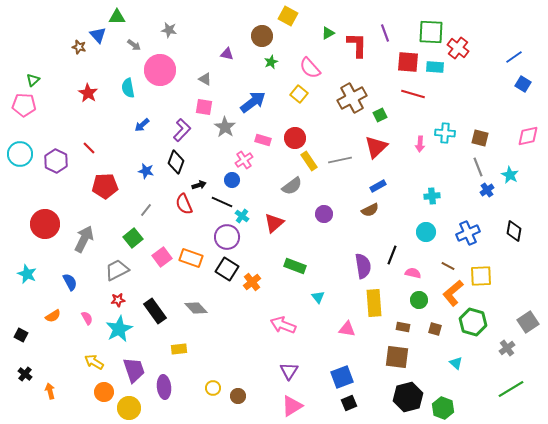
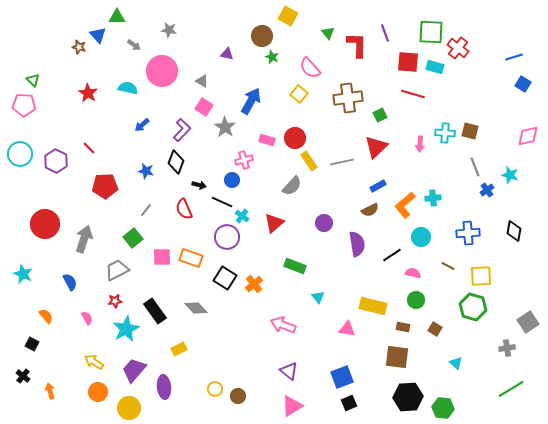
green triangle at (328, 33): rotated 40 degrees counterclockwise
blue line at (514, 57): rotated 18 degrees clockwise
green star at (271, 62): moved 1 px right, 5 px up; rotated 24 degrees counterclockwise
cyan rectangle at (435, 67): rotated 12 degrees clockwise
pink circle at (160, 70): moved 2 px right, 1 px down
gray triangle at (205, 79): moved 3 px left, 2 px down
green triangle at (33, 80): rotated 32 degrees counterclockwise
cyan semicircle at (128, 88): rotated 114 degrees clockwise
brown cross at (352, 98): moved 4 px left; rotated 20 degrees clockwise
blue arrow at (253, 102): moved 2 px left, 1 px up; rotated 24 degrees counterclockwise
pink square at (204, 107): rotated 24 degrees clockwise
brown square at (480, 138): moved 10 px left, 7 px up
pink rectangle at (263, 140): moved 4 px right
pink cross at (244, 160): rotated 18 degrees clockwise
gray line at (340, 160): moved 2 px right, 2 px down
gray line at (478, 167): moved 3 px left
cyan star at (510, 175): rotated 12 degrees counterclockwise
black arrow at (199, 185): rotated 32 degrees clockwise
gray semicircle at (292, 186): rotated 10 degrees counterclockwise
cyan cross at (432, 196): moved 1 px right, 2 px down
red semicircle at (184, 204): moved 5 px down
purple circle at (324, 214): moved 9 px down
cyan circle at (426, 232): moved 5 px left, 5 px down
blue cross at (468, 233): rotated 20 degrees clockwise
gray arrow at (84, 239): rotated 8 degrees counterclockwise
black line at (392, 255): rotated 36 degrees clockwise
pink square at (162, 257): rotated 36 degrees clockwise
purple semicircle at (363, 266): moved 6 px left, 22 px up
black square at (227, 269): moved 2 px left, 9 px down
cyan star at (27, 274): moved 4 px left
orange cross at (252, 282): moved 2 px right, 2 px down
orange L-shape at (453, 293): moved 48 px left, 88 px up
red star at (118, 300): moved 3 px left, 1 px down
green circle at (419, 300): moved 3 px left
yellow rectangle at (374, 303): moved 1 px left, 3 px down; rotated 72 degrees counterclockwise
orange semicircle at (53, 316): moved 7 px left; rotated 98 degrees counterclockwise
green hexagon at (473, 322): moved 15 px up
cyan star at (119, 329): moved 7 px right
brown square at (435, 329): rotated 16 degrees clockwise
black square at (21, 335): moved 11 px right, 9 px down
gray cross at (507, 348): rotated 28 degrees clockwise
yellow rectangle at (179, 349): rotated 21 degrees counterclockwise
purple trapezoid at (134, 370): rotated 120 degrees counterclockwise
purple triangle at (289, 371): rotated 24 degrees counterclockwise
black cross at (25, 374): moved 2 px left, 2 px down
yellow circle at (213, 388): moved 2 px right, 1 px down
orange circle at (104, 392): moved 6 px left
black hexagon at (408, 397): rotated 12 degrees clockwise
green hexagon at (443, 408): rotated 15 degrees counterclockwise
